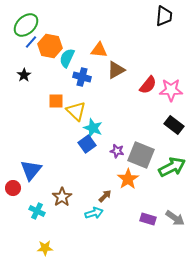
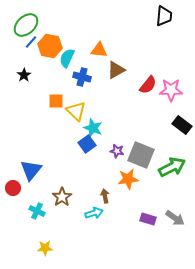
black rectangle: moved 8 px right
orange star: rotated 25 degrees clockwise
brown arrow: rotated 56 degrees counterclockwise
